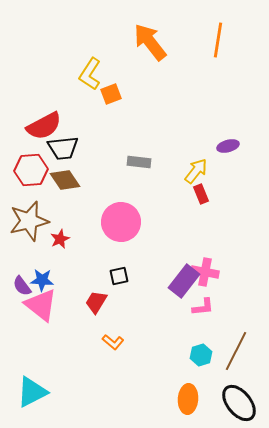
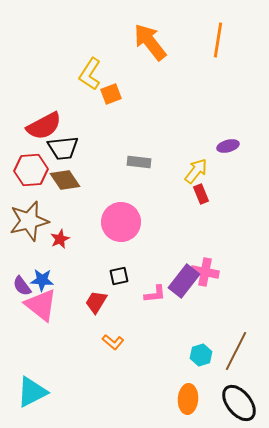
pink L-shape: moved 48 px left, 13 px up
